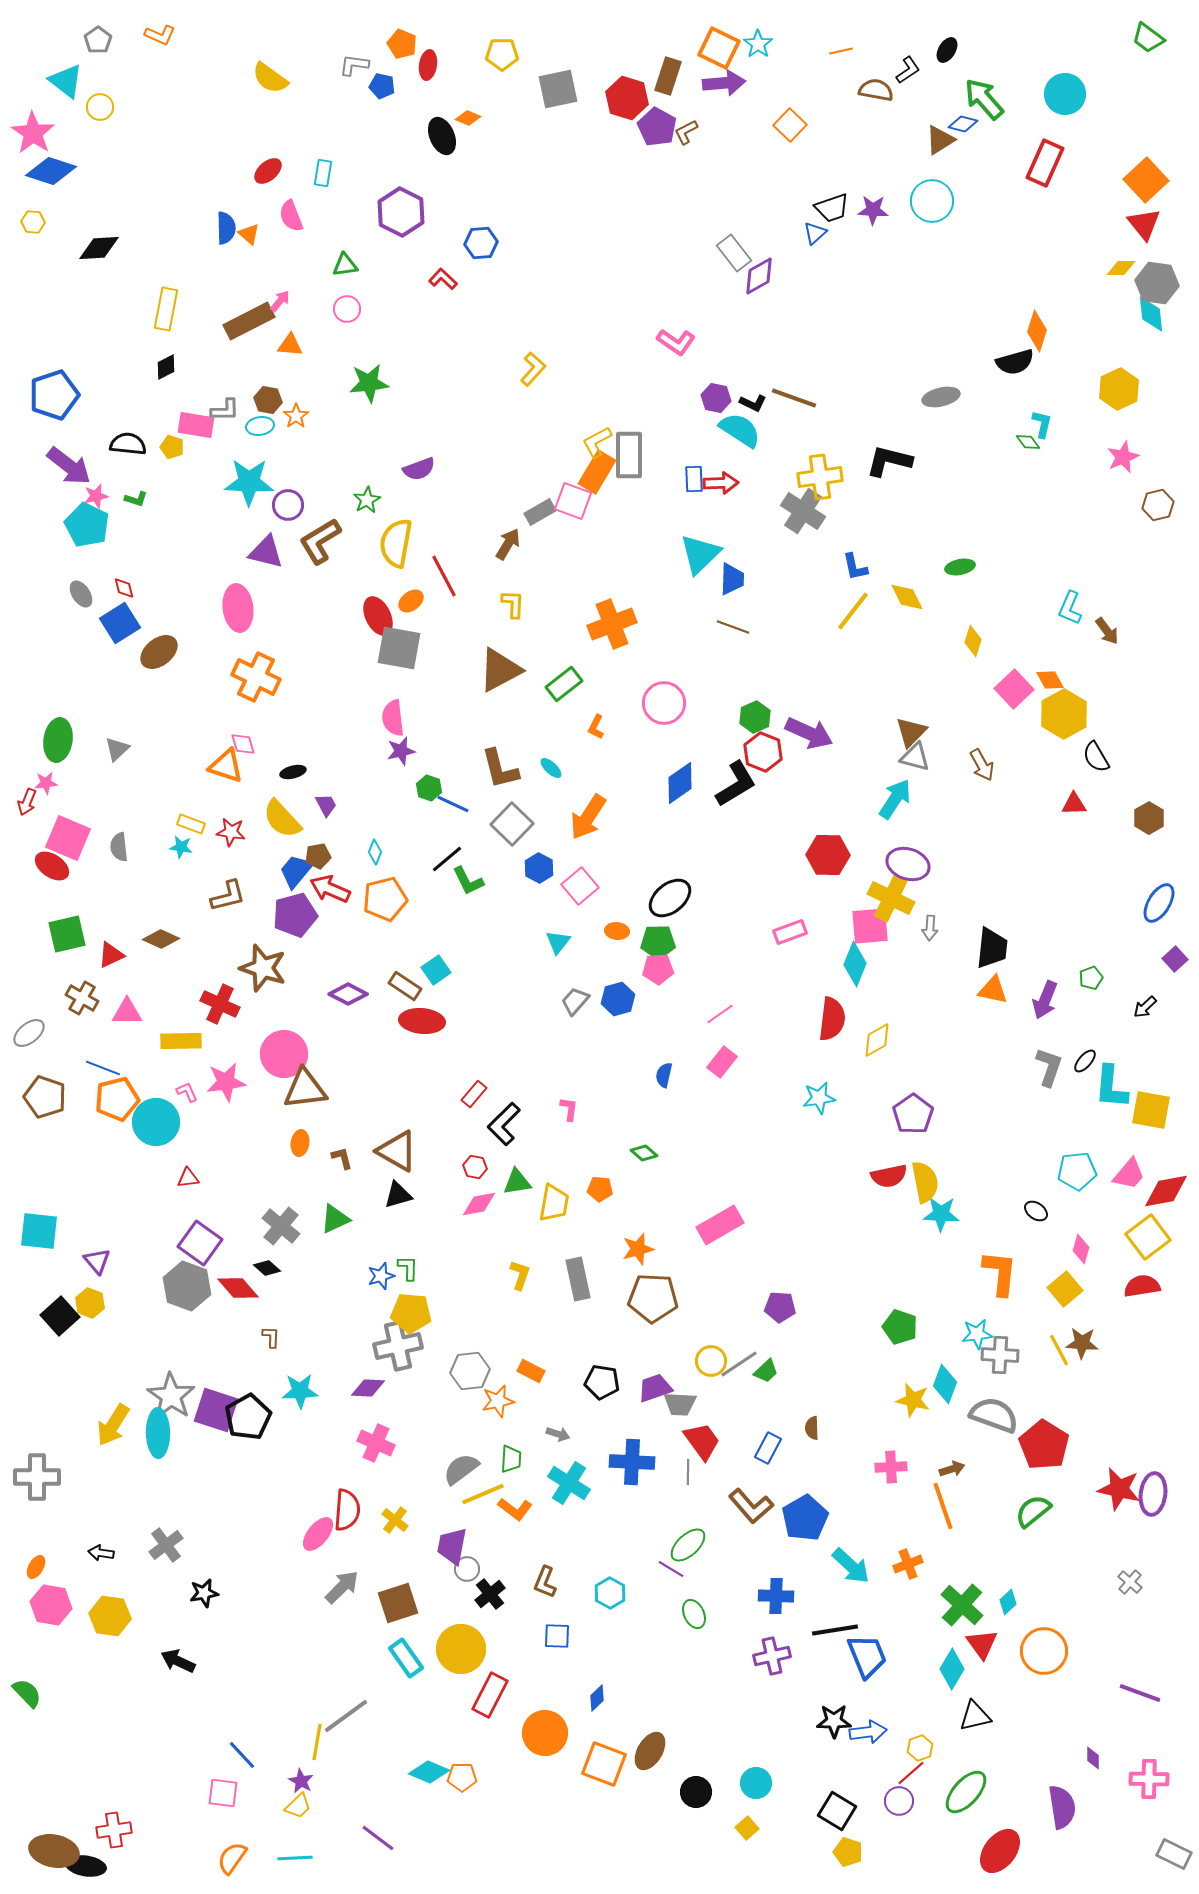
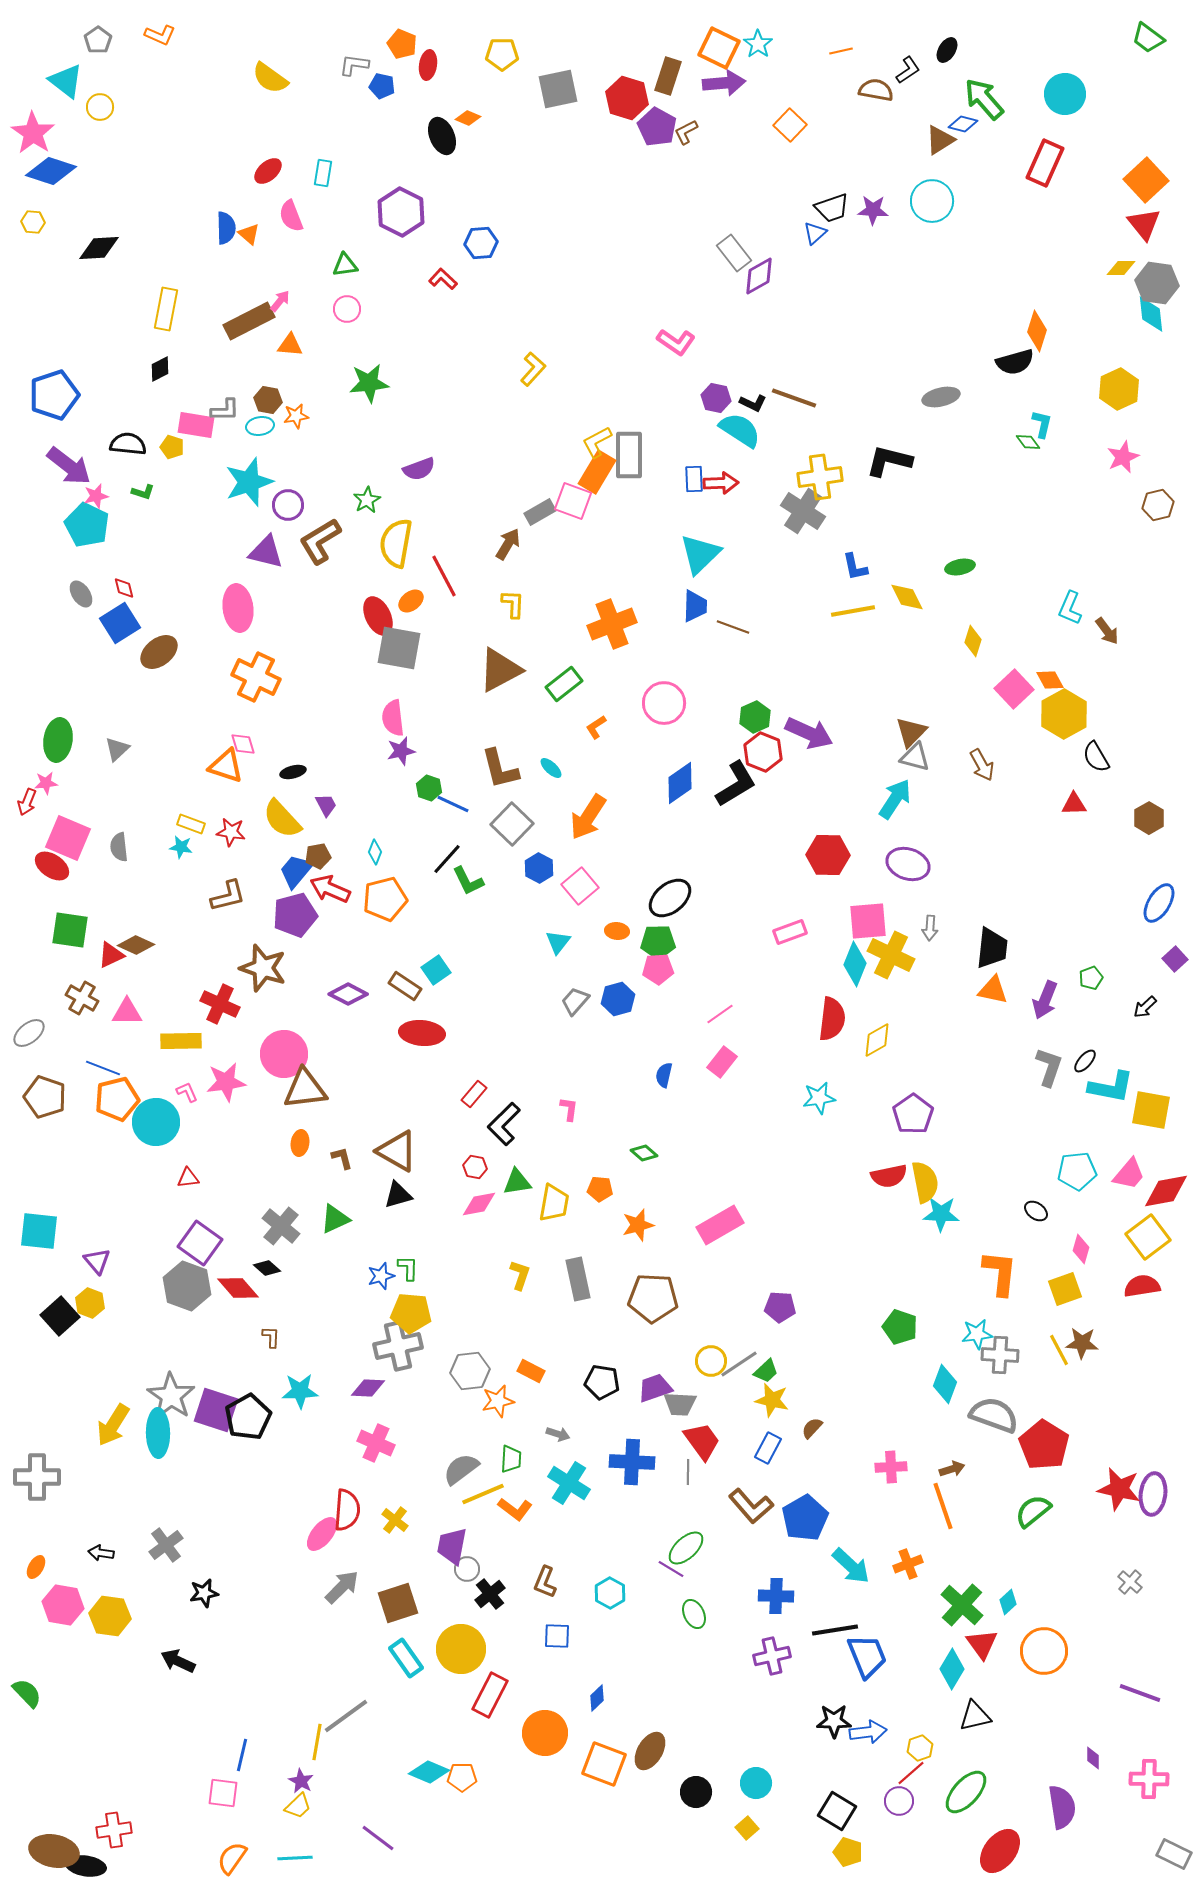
black diamond at (166, 367): moved 6 px left, 2 px down
orange star at (296, 416): rotated 25 degrees clockwise
cyan star at (249, 482): rotated 21 degrees counterclockwise
green L-shape at (136, 499): moved 7 px right, 7 px up
blue trapezoid at (732, 579): moved 37 px left, 27 px down
yellow line at (853, 611): rotated 42 degrees clockwise
orange L-shape at (596, 727): rotated 30 degrees clockwise
black line at (447, 859): rotated 8 degrees counterclockwise
yellow cross at (891, 898): moved 57 px down
pink square at (870, 926): moved 2 px left, 5 px up
green square at (67, 934): moved 3 px right, 4 px up; rotated 21 degrees clockwise
brown diamond at (161, 939): moved 25 px left, 6 px down
red ellipse at (422, 1021): moved 12 px down
cyan L-shape at (1111, 1087): rotated 84 degrees counterclockwise
orange star at (638, 1249): moved 24 px up
yellow square at (1065, 1289): rotated 20 degrees clockwise
yellow star at (913, 1400): moved 141 px left
brown semicircle at (812, 1428): rotated 45 degrees clockwise
pink ellipse at (318, 1534): moved 4 px right
green ellipse at (688, 1545): moved 2 px left, 3 px down
pink hexagon at (51, 1605): moved 12 px right
blue line at (242, 1755): rotated 56 degrees clockwise
